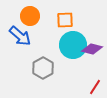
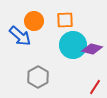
orange circle: moved 4 px right, 5 px down
gray hexagon: moved 5 px left, 9 px down
